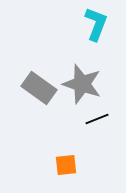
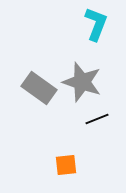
gray star: moved 2 px up
